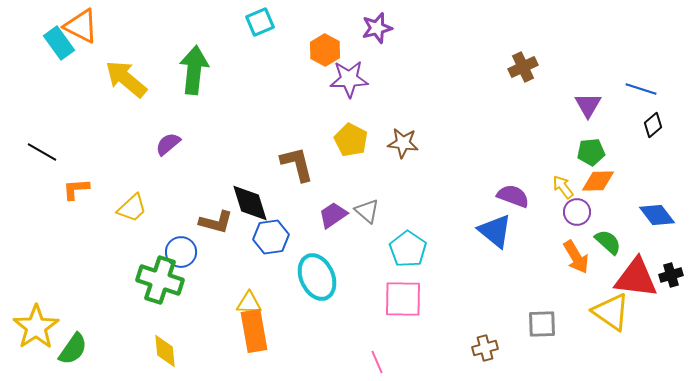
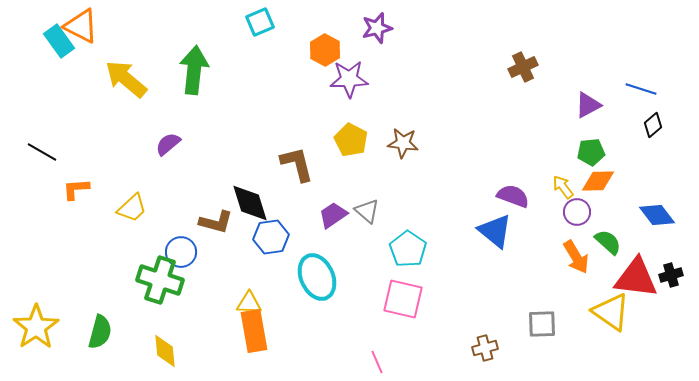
cyan rectangle at (59, 43): moved 2 px up
purple triangle at (588, 105): rotated 32 degrees clockwise
pink square at (403, 299): rotated 12 degrees clockwise
green semicircle at (73, 349): moved 27 px right, 17 px up; rotated 20 degrees counterclockwise
